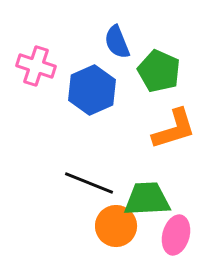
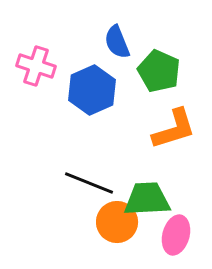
orange circle: moved 1 px right, 4 px up
